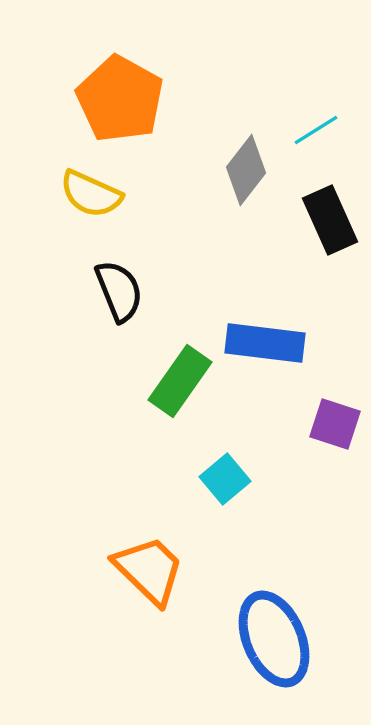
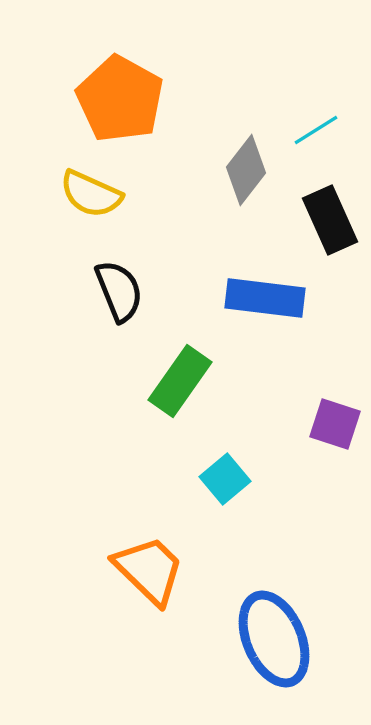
blue rectangle: moved 45 px up
